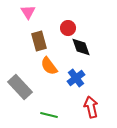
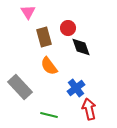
brown rectangle: moved 5 px right, 4 px up
blue cross: moved 10 px down
red arrow: moved 2 px left, 2 px down
